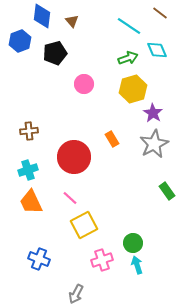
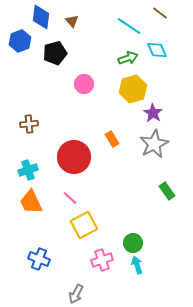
blue diamond: moved 1 px left, 1 px down
brown cross: moved 7 px up
